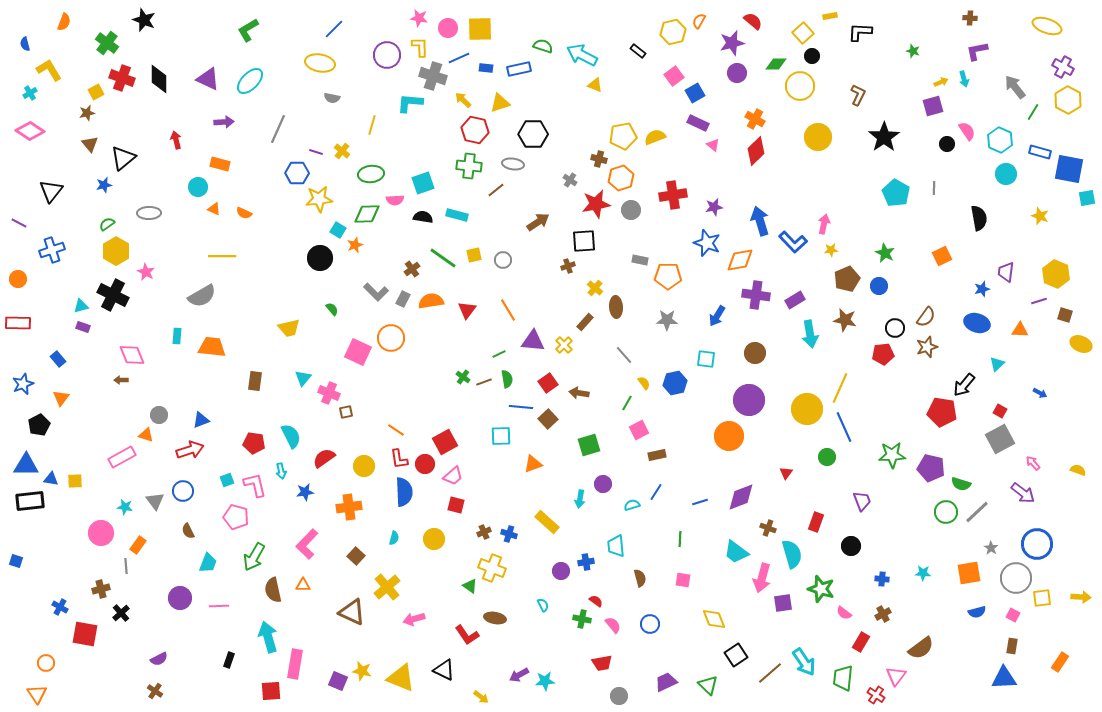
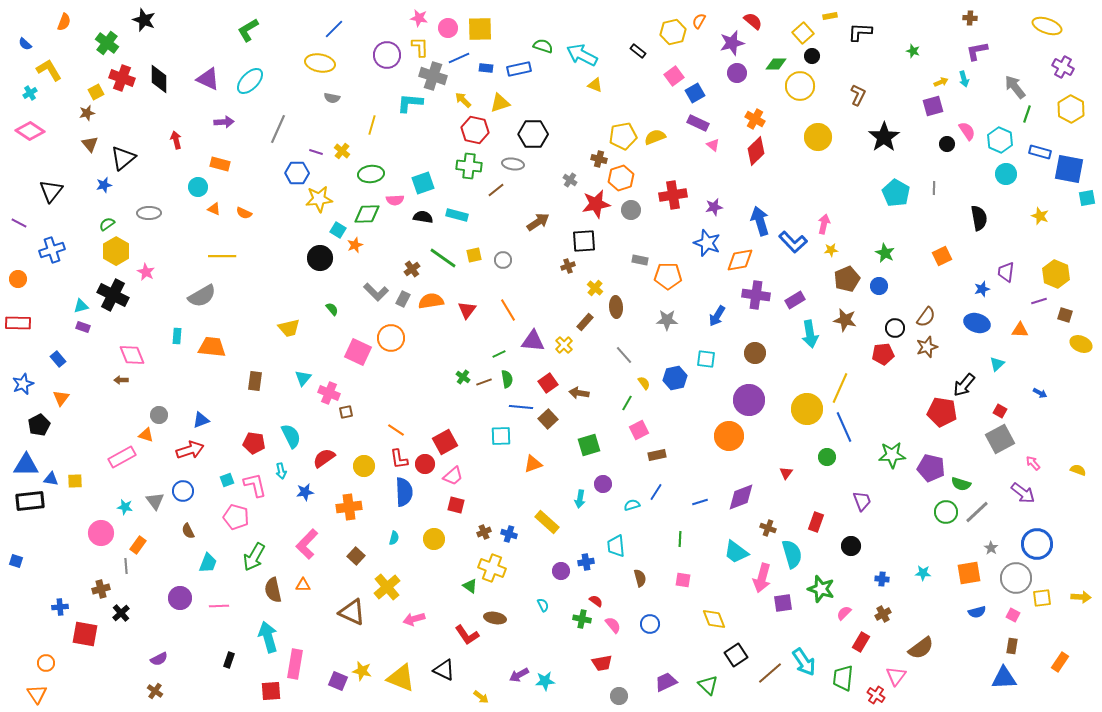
blue semicircle at (25, 44): rotated 32 degrees counterclockwise
yellow hexagon at (1068, 100): moved 3 px right, 9 px down
green line at (1033, 112): moved 6 px left, 2 px down; rotated 12 degrees counterclockwise
blue hexagon at (675, 383): moved 5 px up
blue cross at (60, 607): rotated 35 degrees counterclockwise
pink semicircle at (844, 613): rotated 98 degrees clockwise
